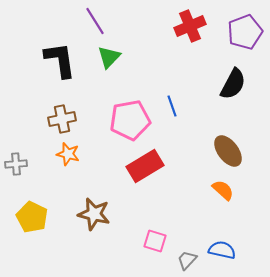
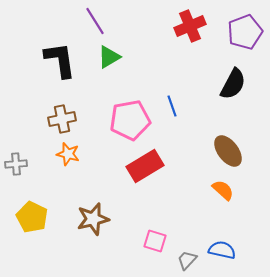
green triangle: rotated 15 degrees clockwise
brown star: moved 1 px left, 5 px down; rotated 28 degrees counterclockwise
